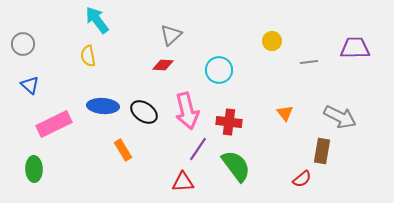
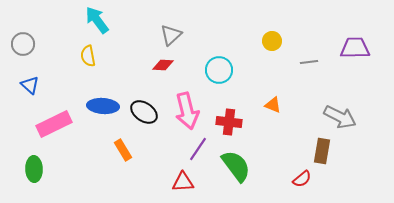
orange triangle: moved 12 px left, 8 px up; rotated 30 degrees counterclockwise
